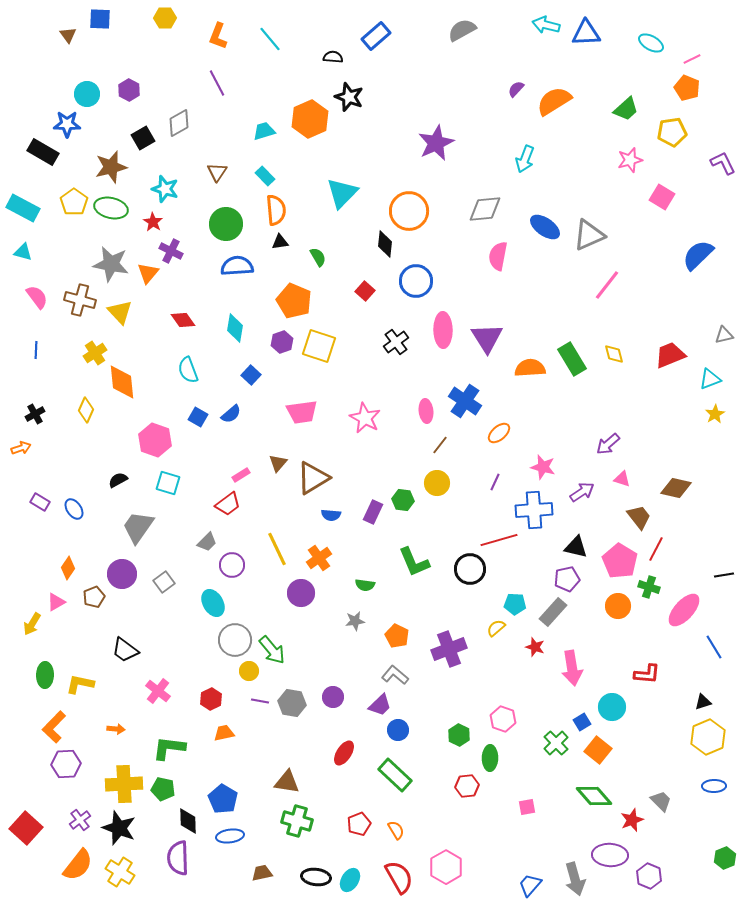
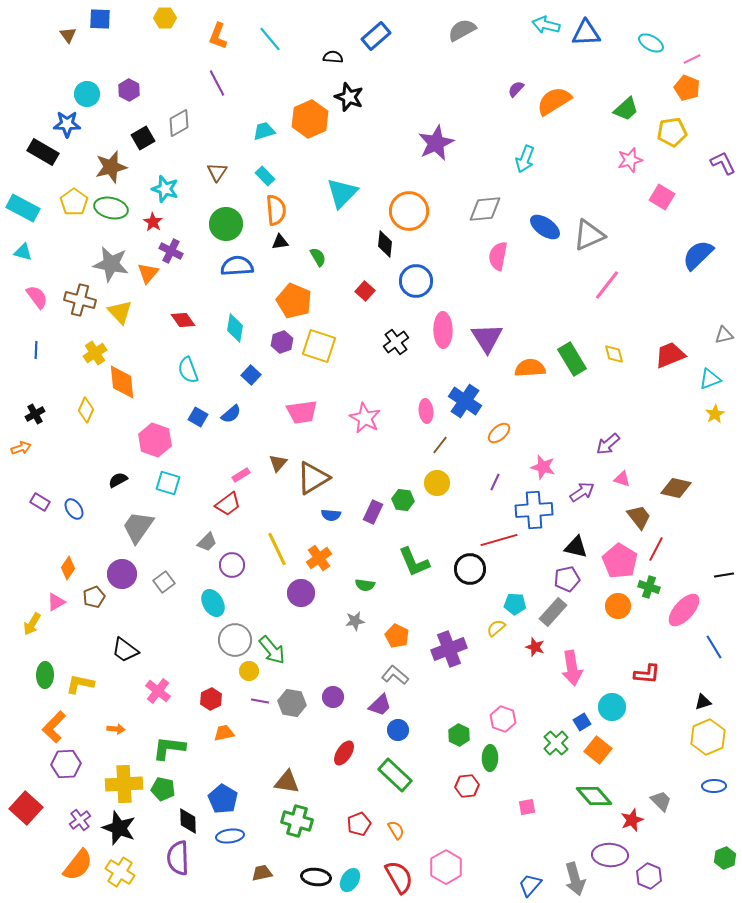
red square at (26, 828): moved 20 px up
